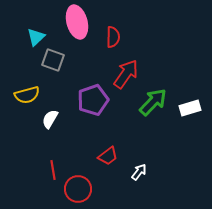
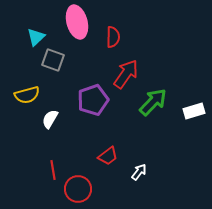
white rectangle: moved 4 px right, 3 px down
